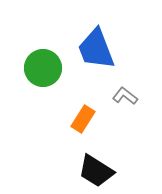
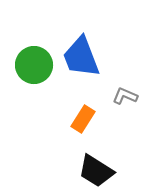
blue trapezoid: moved 15 px left, 8 px down
green circle: moved 9 px left, 3 px up
gray L-shape: rotated 15 degrees counterclockwise
